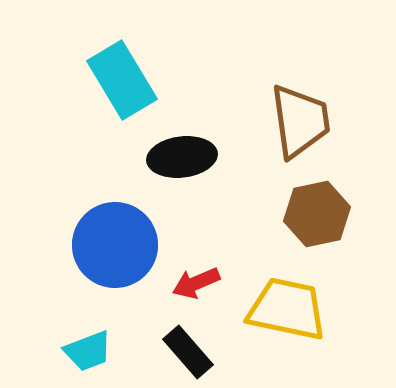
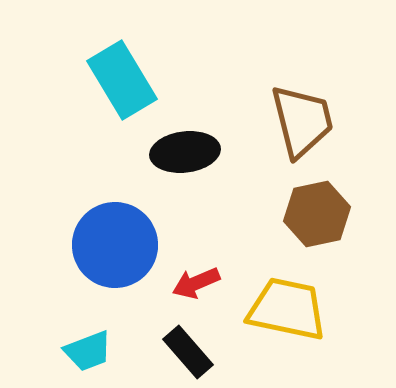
brown trapezoid: moved 2 px right; rotated 6 degrees counterclockwise
black ellipse: moved 3 px right, 5 px up
